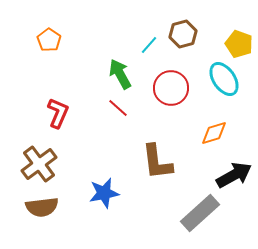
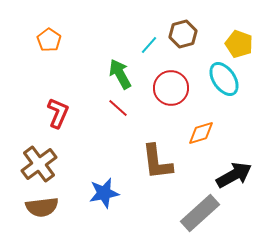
orange diamond: moved 13 px left
